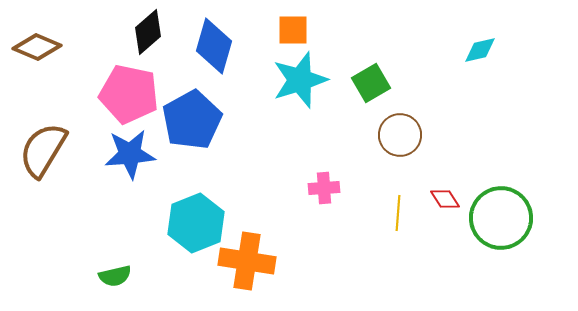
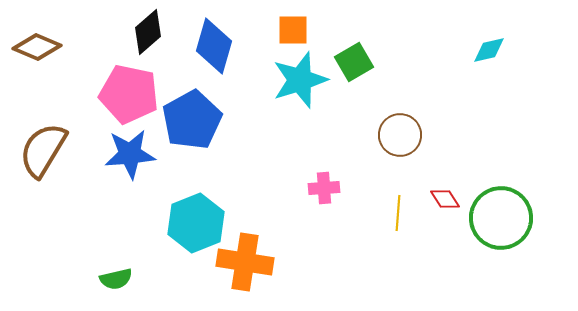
cyan diamond: moved 9 px right
green square: moved 17 px left, 21 px up
orange cross: moved 2 px left, 1 px down
green semicircle: moved 1 px right, 3 px down
